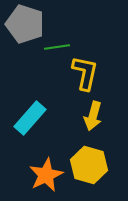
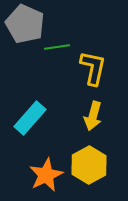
gray pentagon: rotated 6 degrees clockwise
yellow L-shape: moved 8 px right, 5 px up
yellow hexagon: rotated 15 degrees clockwise
